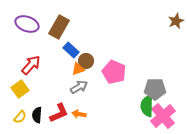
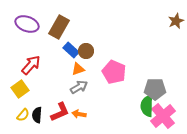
brown circle: moved 10 px up
red L-shape: moved 1 px right, 1 px up
yellow semicircle: moved 3 px right, 2 px up
